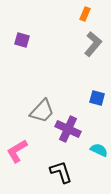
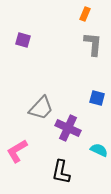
purple square: moved 1 px right
gray L-shape: rotated 35 degrees counterclockwise
gray trapezoid: moved 1 px left, 3 px up
purple cross: moved 1 px up
black L-shape: rotated 150 degrees counterclockwise
